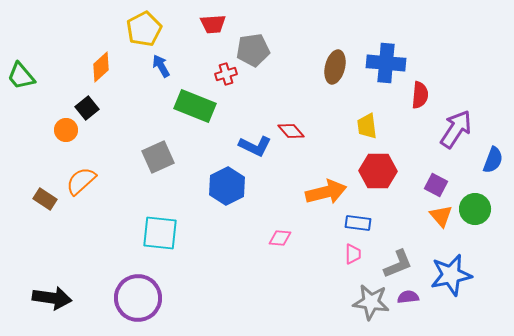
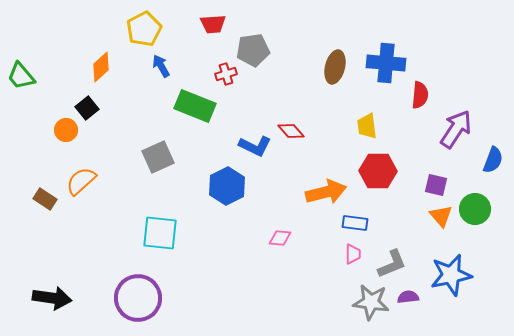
purple square: rotated 15 degrees counterclockwise
blue rectangle: moved 3 px left
gray L-shape: moved 6 px left
